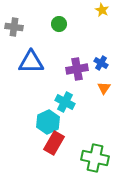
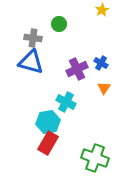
yellow star: rotated 16 degrees clockwise
gray cross: moved 19 px right, 11 px down
blue triangle: rotated 16 degrees clockwise
purple cross: rotated 15 degrees counterclockwise
cyan cross: moved 1 px right
cyan hexagon: rotated 15 degrees clockwise
red rectangle: moved 6 px left
green cross: rotated 8 degrees clockwise
